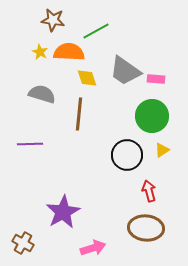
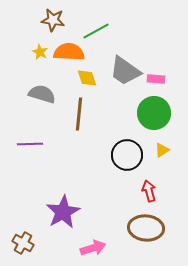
green circle: moved 2 px right, 3 px up
